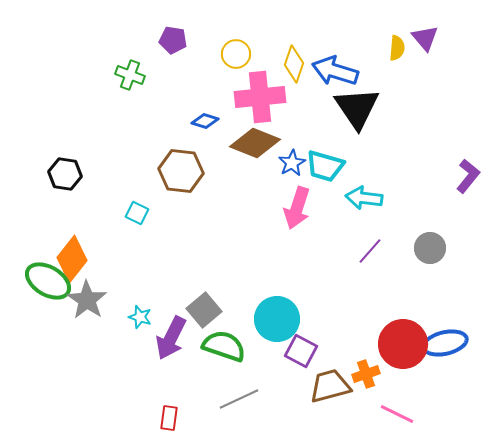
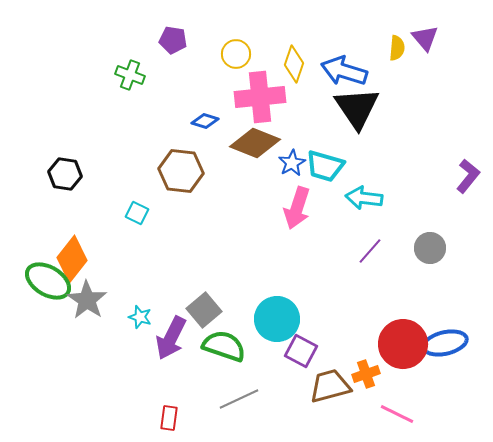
blue arrow: moved 9 px right
